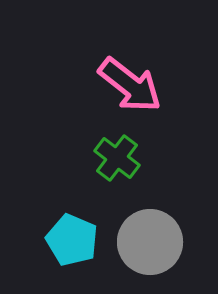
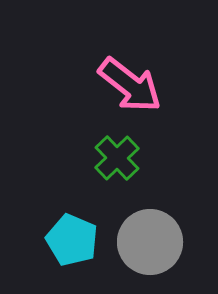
green cross: rotated 9 degrees clockwise
